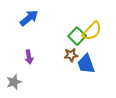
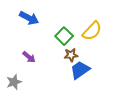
blue arrow: rotated 66 degrees clockwise
green square: moved 13 px left
purple arrow: rotated 40 degrees counterclockwise
blue trapezoid: moved 6 px left, 6 px down; rotated 75 degrees clockwise
